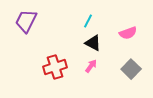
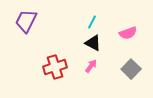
cyan line: moved 4 px right, 1 px down
